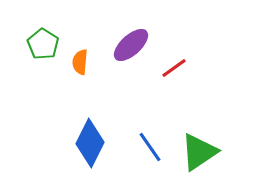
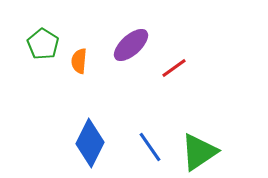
orange semicircle: moved 1 px left, 1 px up
